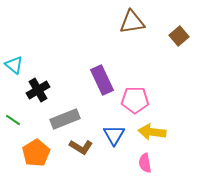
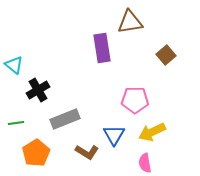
brown triangle: moved 2 px left
brown square: moved 13 px left, 19 px down
purple rectangle: moved 32 px up; rotated 16 degrees clockwise
green line: moved 3 px right, 3 px down; rotated 42 degrees counterclockwise
yellow arrow: rotated 32 degrees counterclockwise
brown L-shape: moved 6 px right, 5 px down
